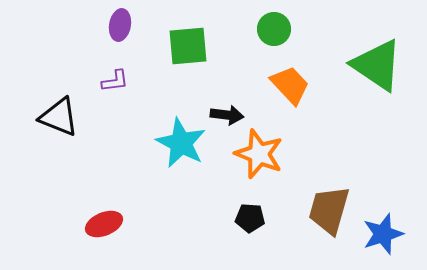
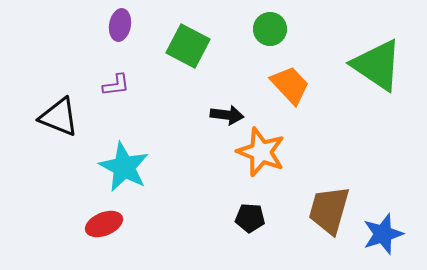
green circle: moved 4 px left
green square: rotated 33 degrees clockwise
purple L-shape: moved 1 px right, 4 px down
cyan star: moved 57 px left, 24 px down
orange star: moved 2 px right, 2 px up
